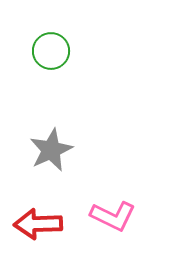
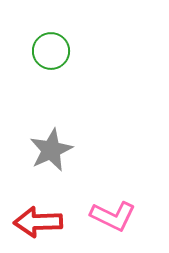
red arrow: moved 2 px up
